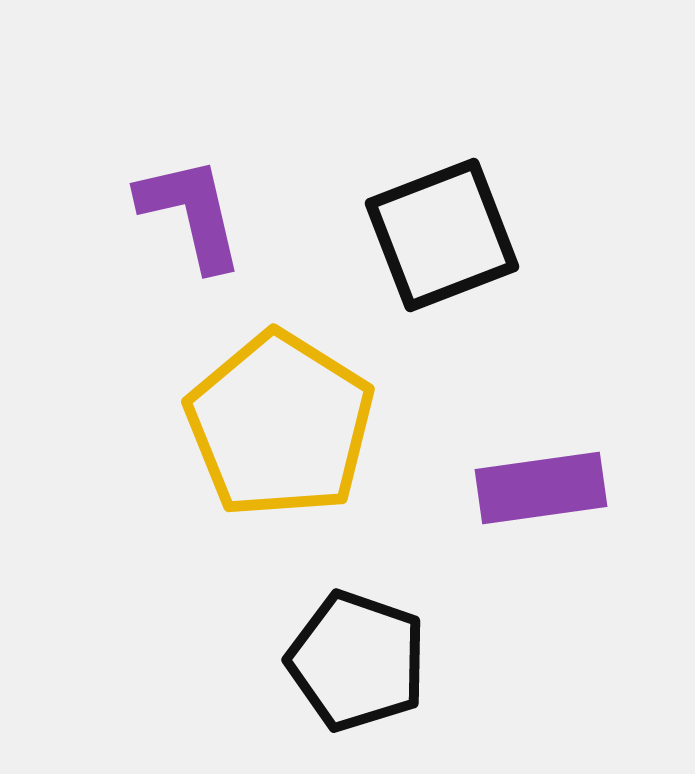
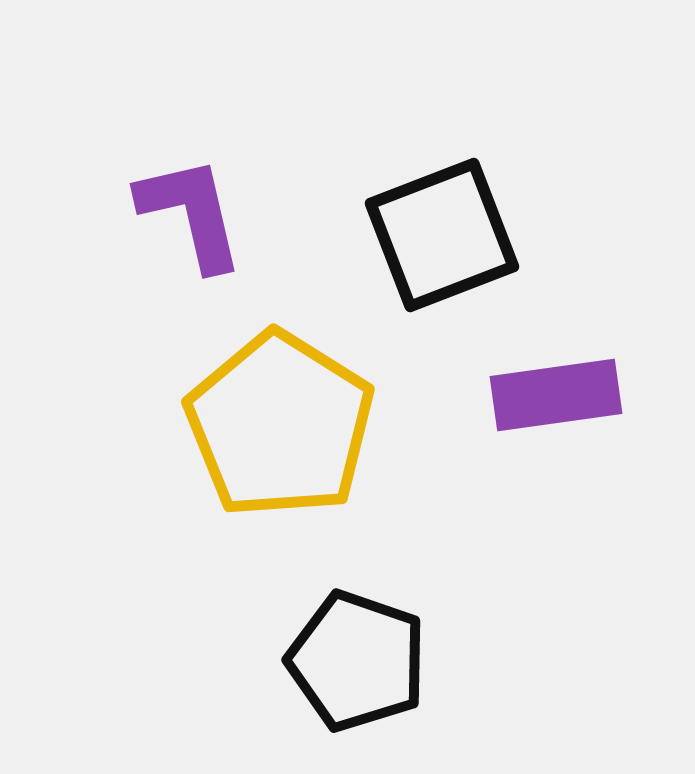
purple rectangle: moved 15 px right, 93 px up
